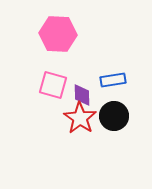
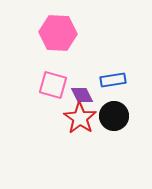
pink hexagon: moved 1 px up
purple diamond: rotated 25 degrees counterclockwise
